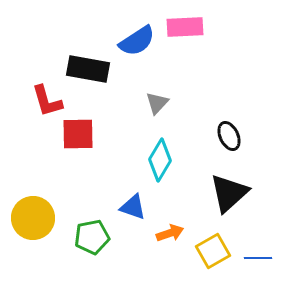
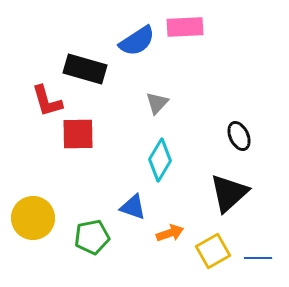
black rectangle: moved 3 px left; rotated 6 degrees clockwise
black ellipse: moved 10 px right
